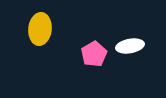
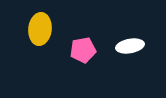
pink pentagon: moved 11 px left, 4 px up; rotated 20 degrees clockwise
